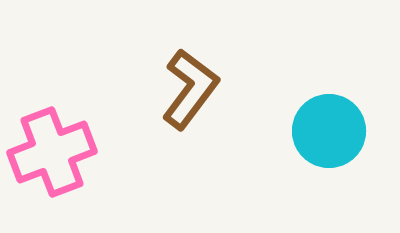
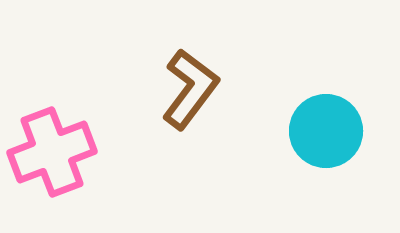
cyan circle: moved 3 px left
